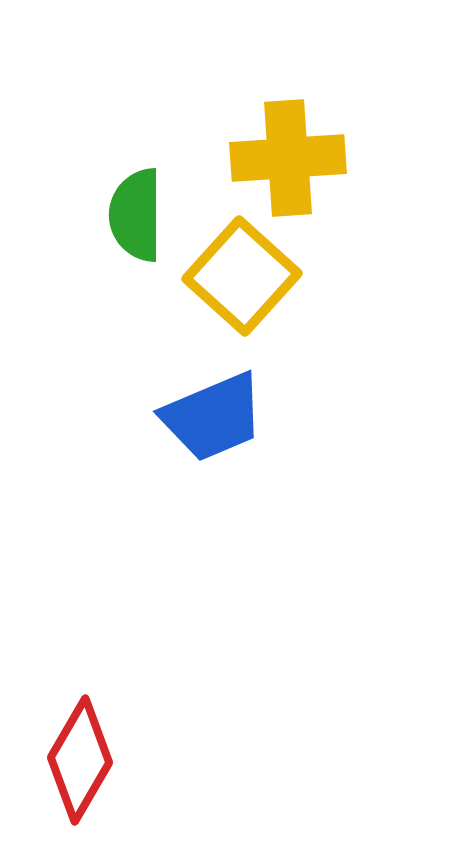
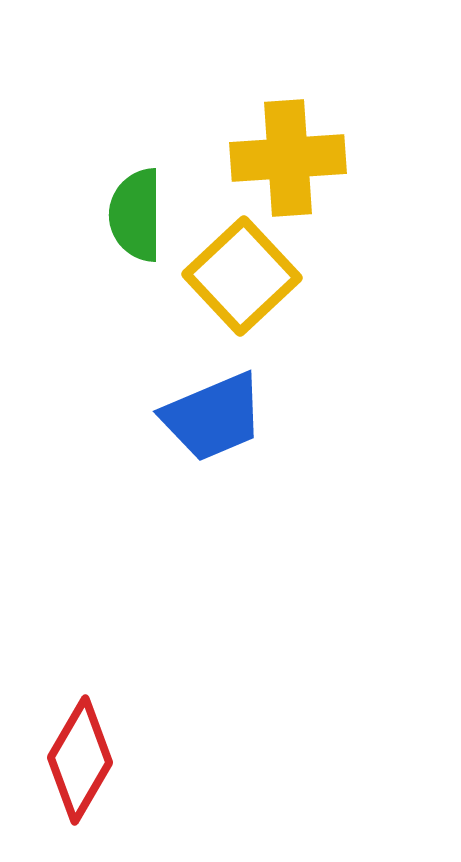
yellow square: rotated 5 degrees clockwise
